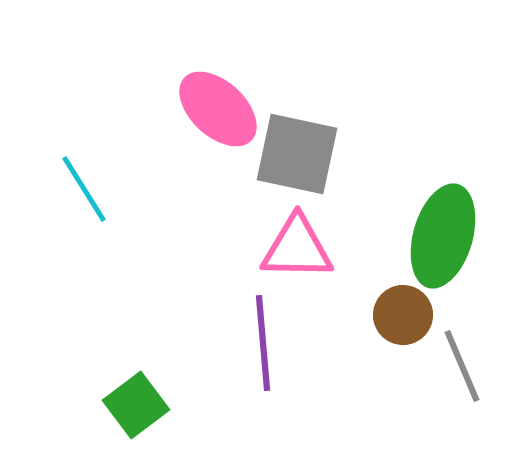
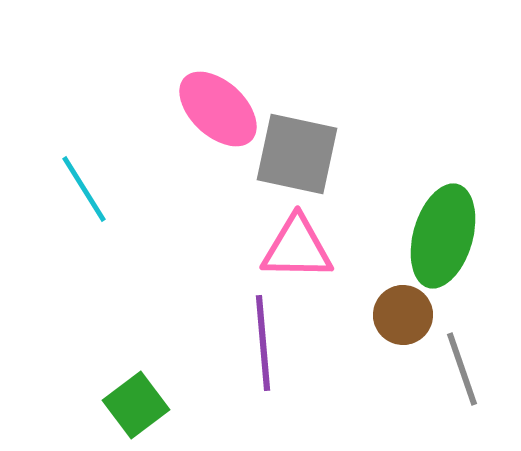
gray line: moved 3 px down; rotated 4 degrees clockwise
